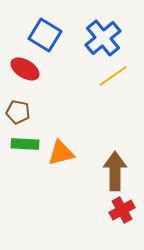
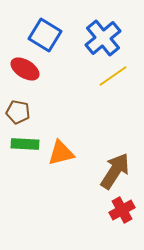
brown arrow: rotated 33 degrees clockwise
